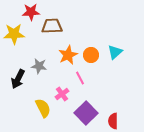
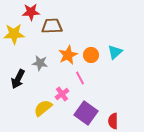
gray star: moved 1 px right, 3 px up
yellow semicircle: rotated 102 degrees counterclockwise
purple square: rotated 10 degrees counterclockwise
